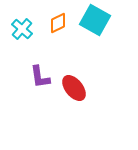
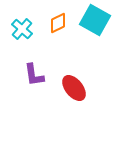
purple L-shape: moved 6 px left, 2 px up
